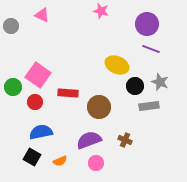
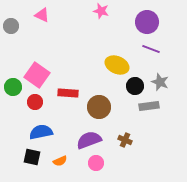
purple circle: moved 2 px up
pink square: moved 1 px left
black square: rotated 18 degrees counterclockwise
